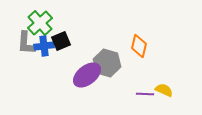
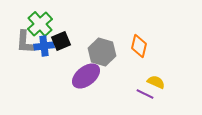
green cross: moved 1 px down
gray L-shape: moved 1 px left, 1 px up
gray hexagon: moved 5 px left, 11 px up
purple ellipse: moved 1 px left, 1 px down
yellow semicircle: moved 8 px left, 8 px up
purple line: rotated 24 degrees clockwise
